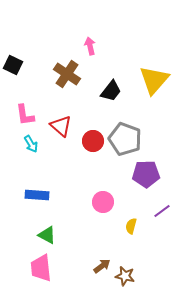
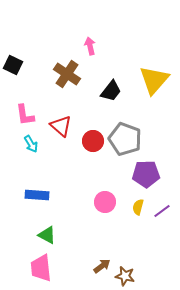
pink circle: moved 2 px right
yellow semicircle: moved 7 px right, 19 px up
